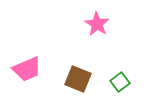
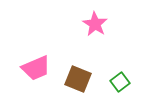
pink star: moved 2 px left
pink trapezoid: moved 9 px right, 1 px up
